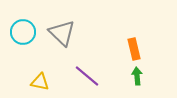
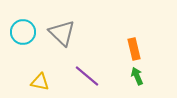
green arrow: rotated 18 degrees counterclockwise
